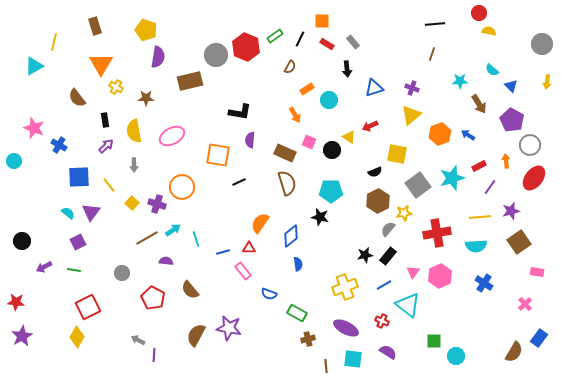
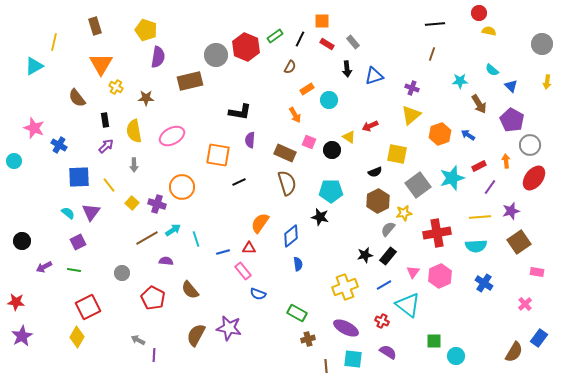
blue triangle at (374, 88): moved 12 px up
blue semicircle at (269, 294): moved 11 px left
